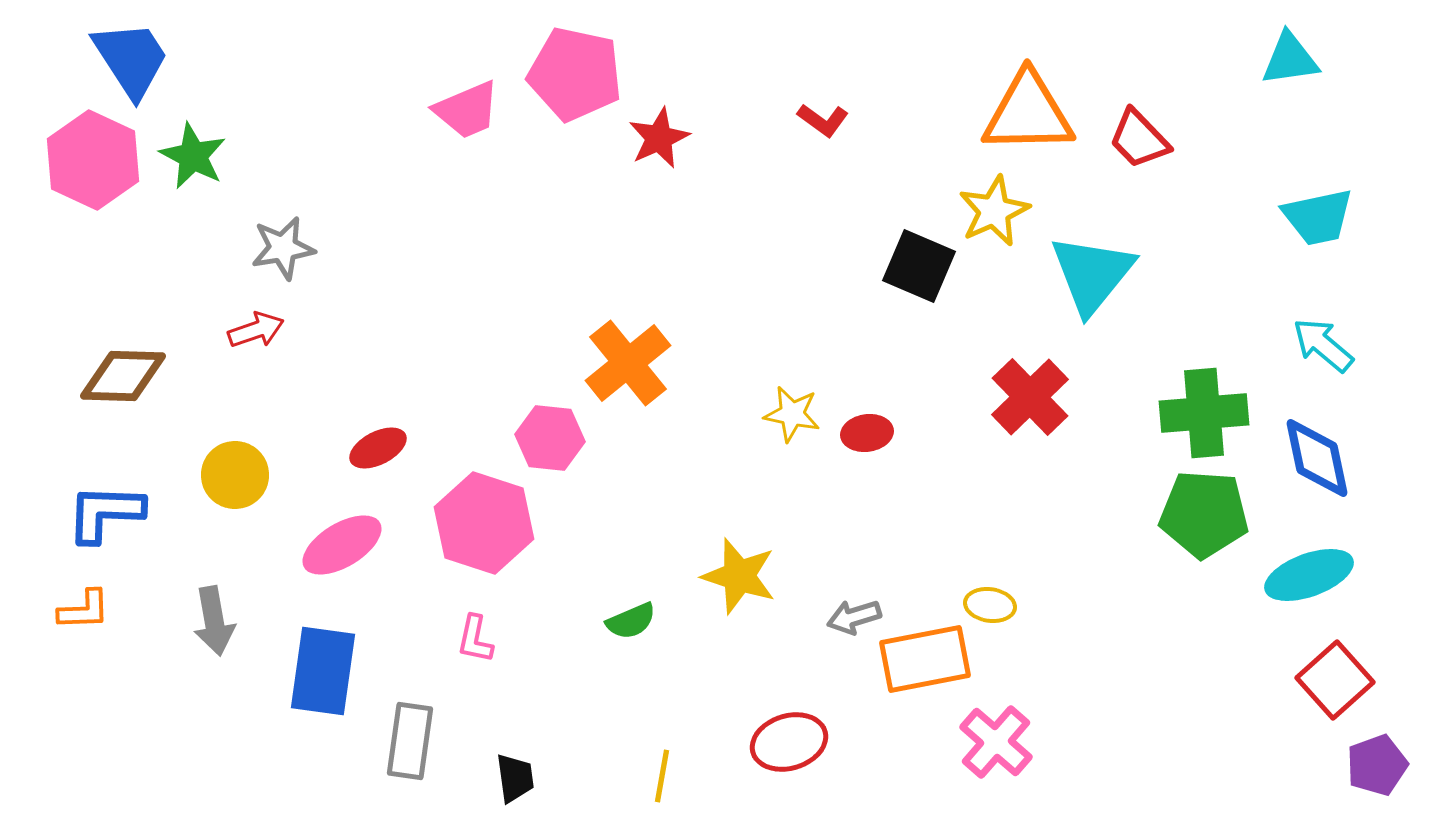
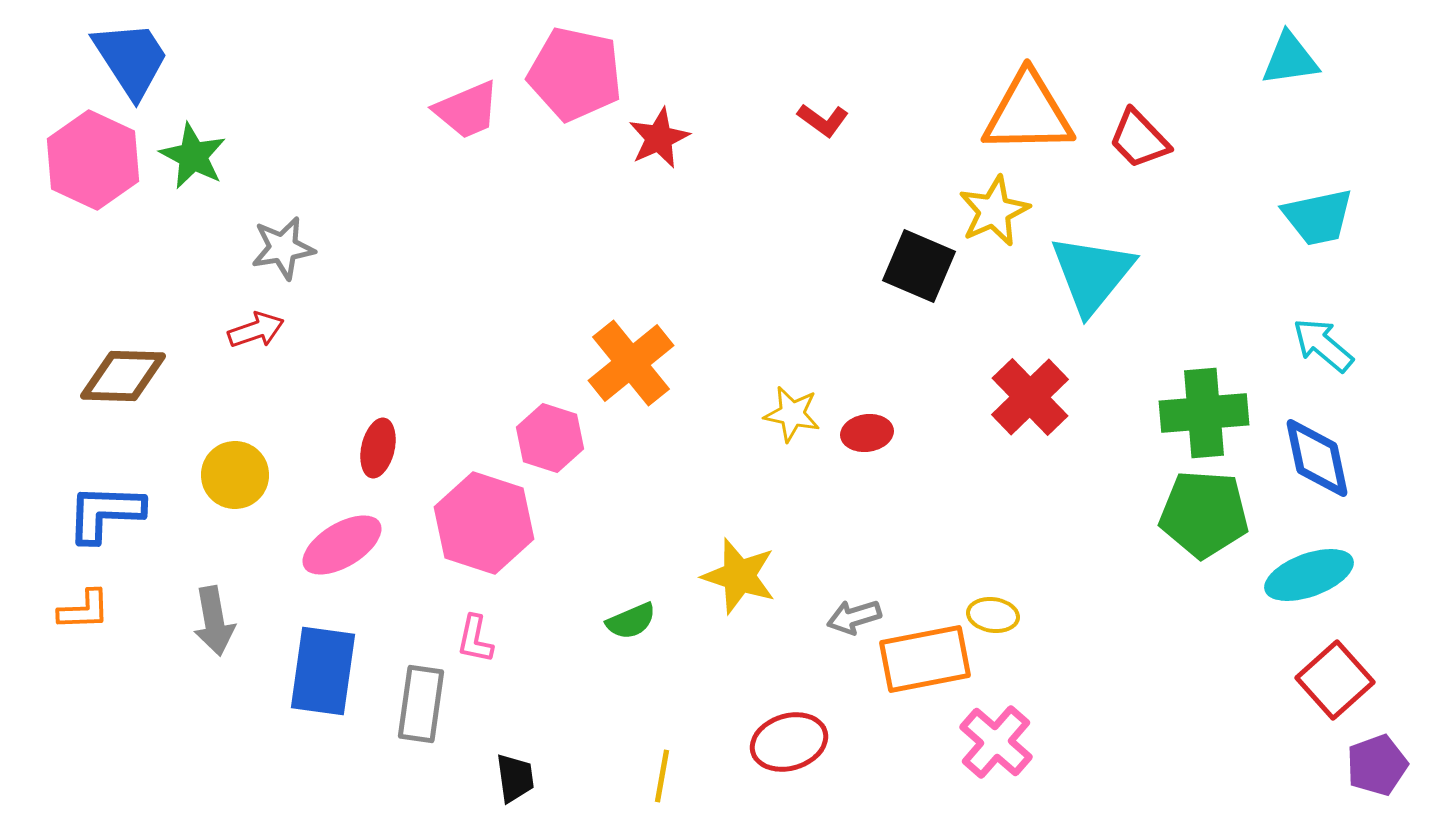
orange cross at (628, 363): moved 3 px right
pink hexagon at (550, 438): rotated 12 degrees clockwise
red ellipse at (378, 448): rotated 50 degrees counterclockwise
yellow ellipse at (990, 605): moved 3 px right, 10 px down
gray rectangle at (410, 741): moved 11 px right, 37 px up
